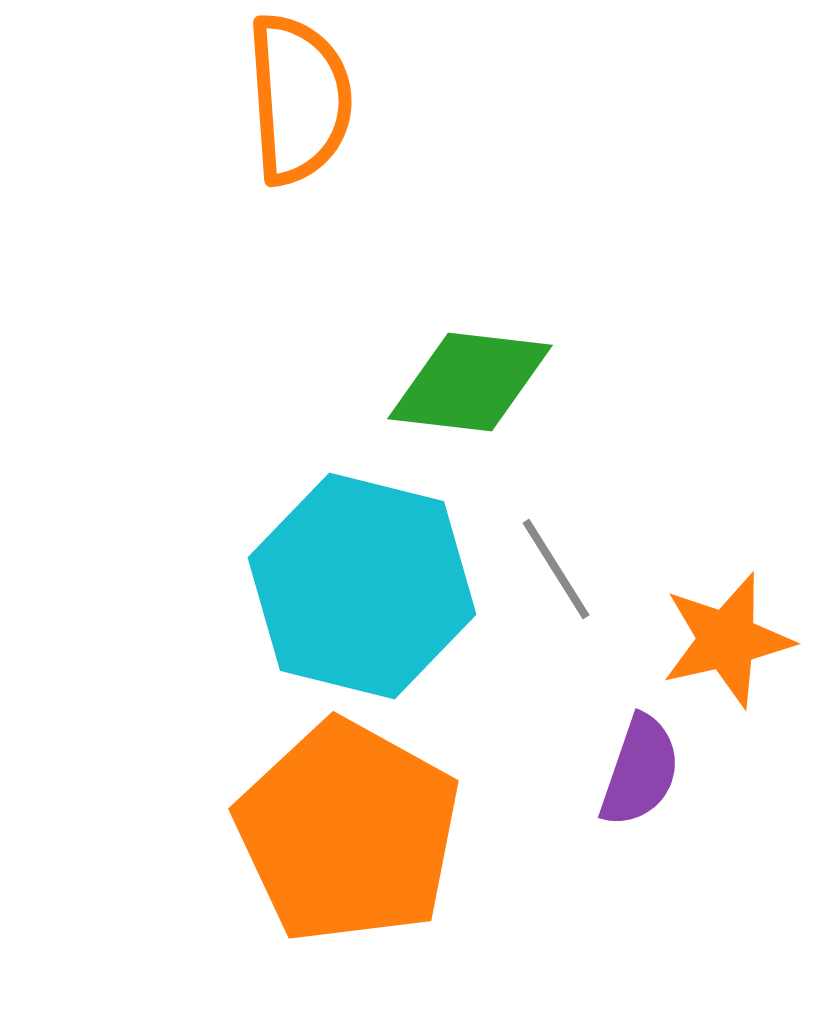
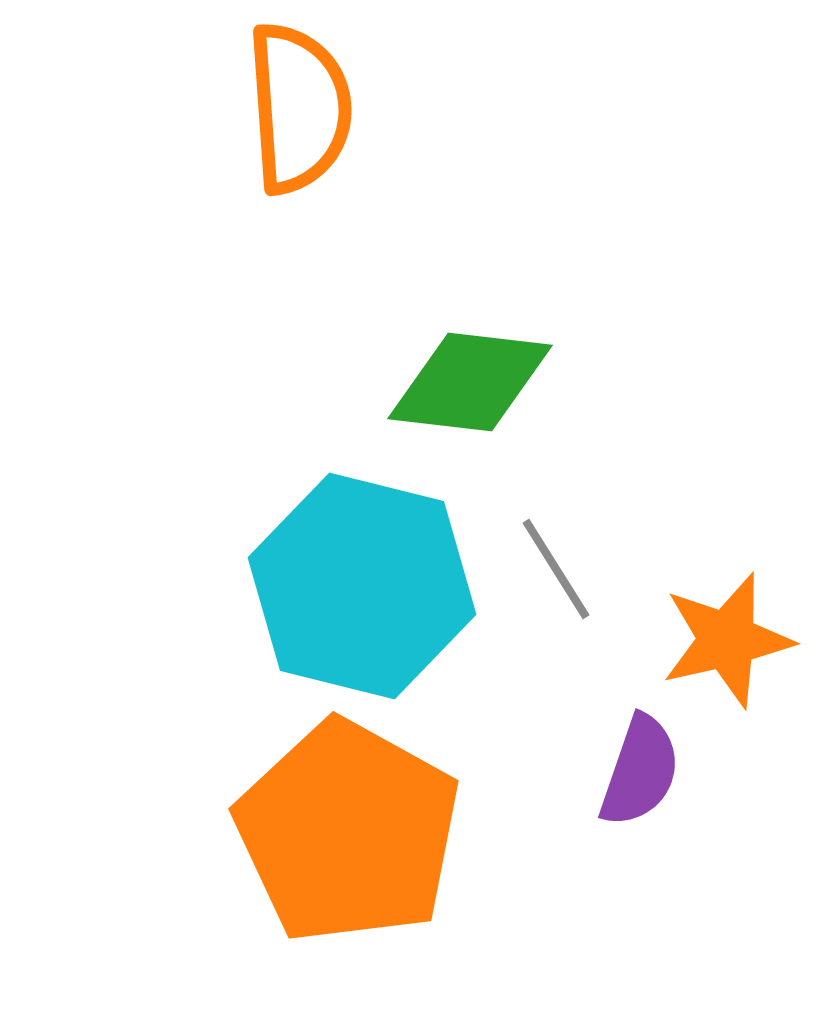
orange semicircle: moved 9 px down
